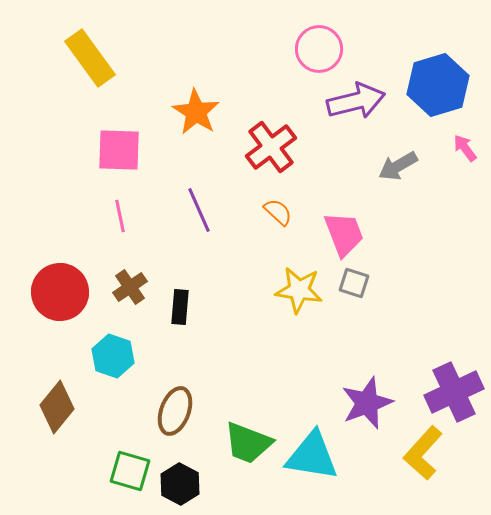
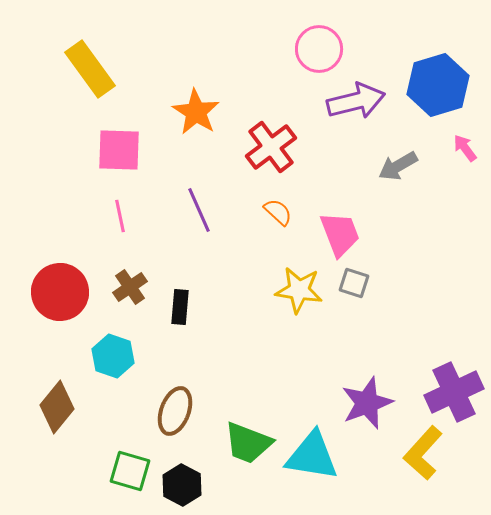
yellow rectangle: moved 11 px down
pink trapezoid: moved 4 px left
black hexagon: moved 2 px right, 1 px down
